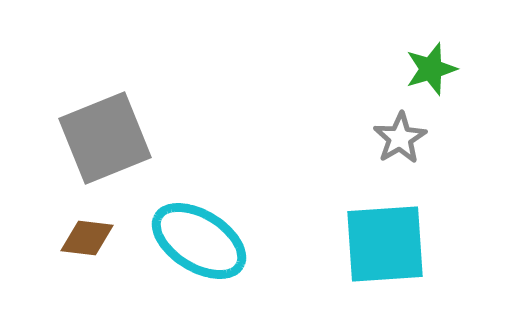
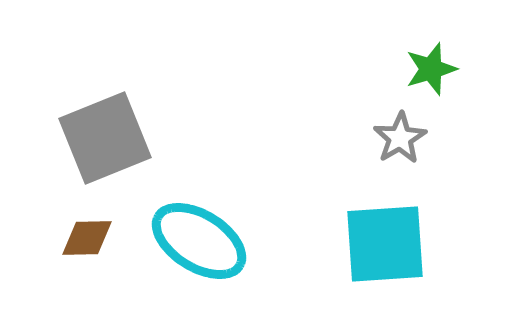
brown diamond: rotated 8 degrees counterclockwise
